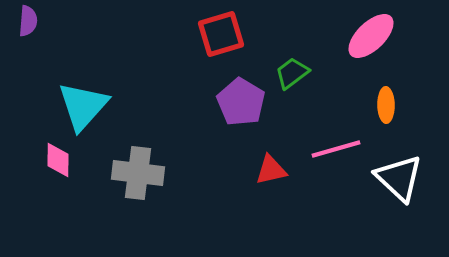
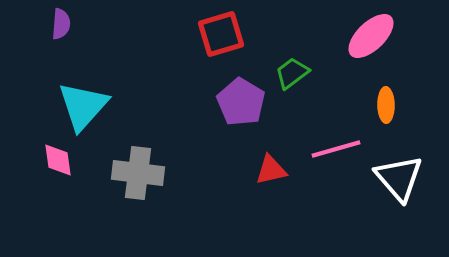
purple semicircle: moved 33 px right, 3 px down
pink diamond: rotated 9 degrees counterclockwise
white triangle: rotated 6 degrees clockwise
